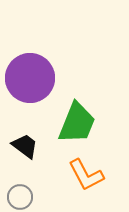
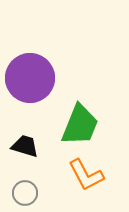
green trapezoid: moved 3 px right, 2 px down
black trapezoid: rotated 20 degrees counterclockwise
gray circle: moved 5 px right, 4 px up
